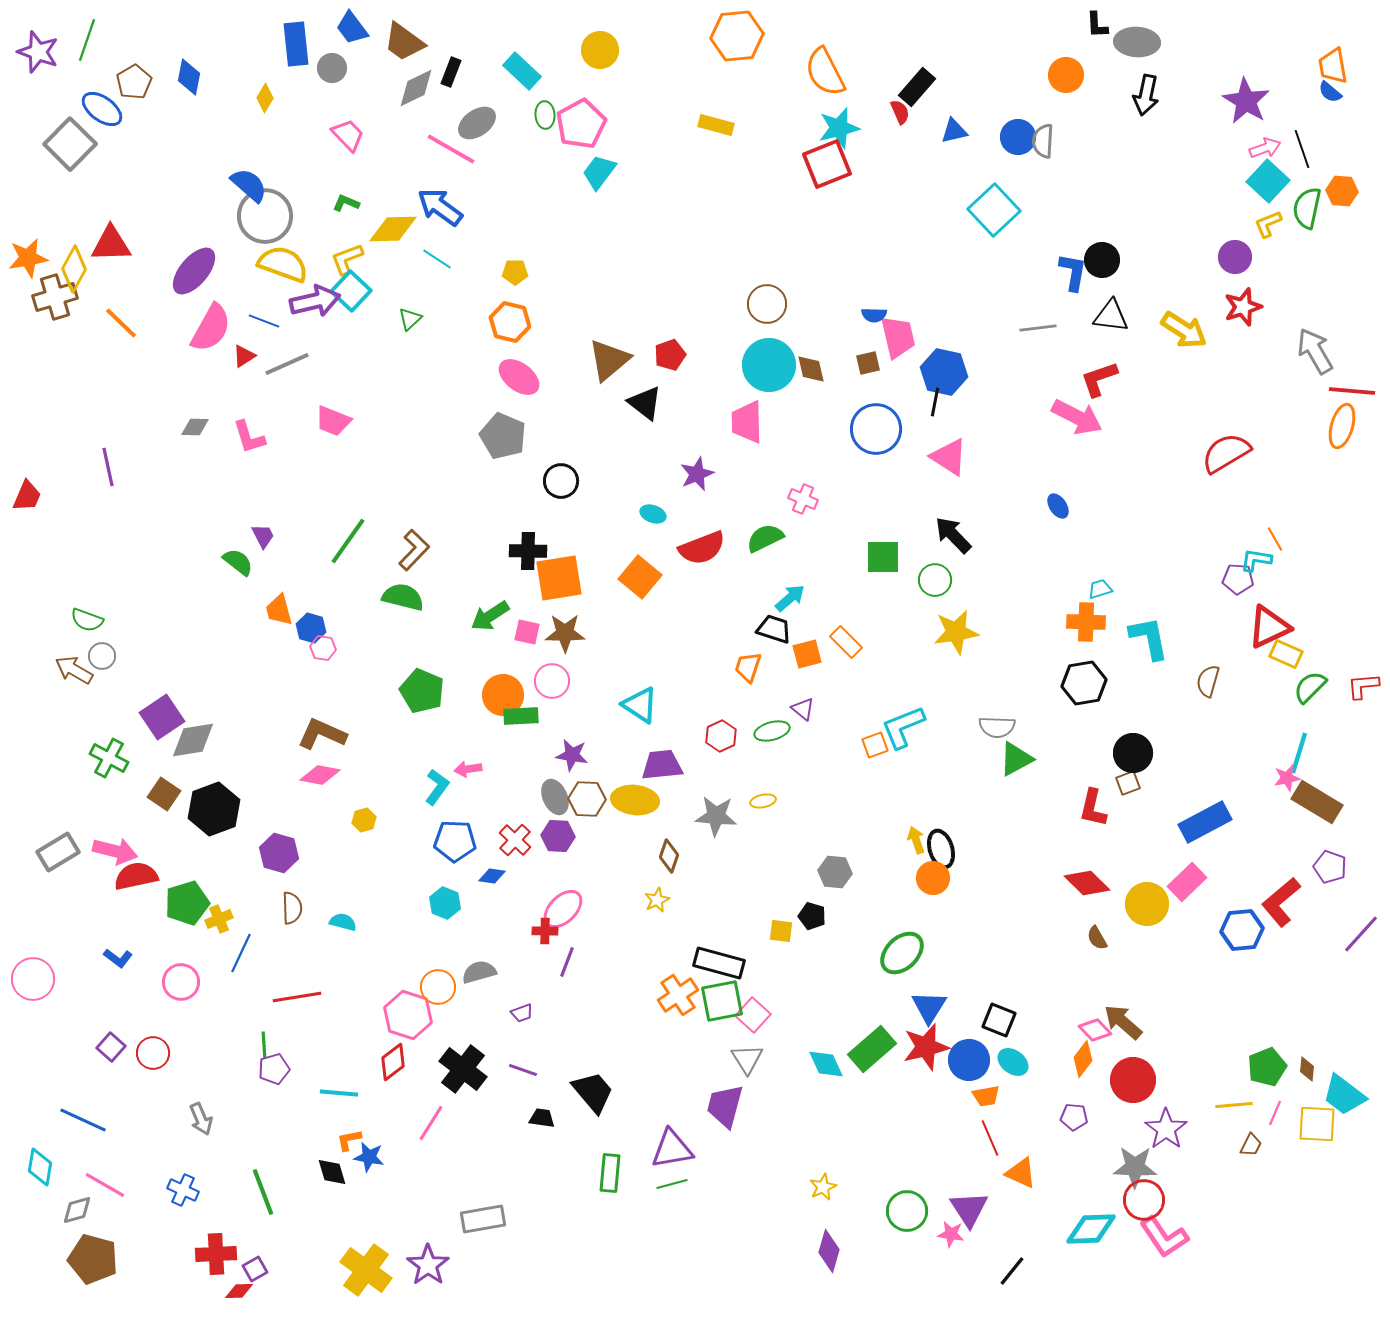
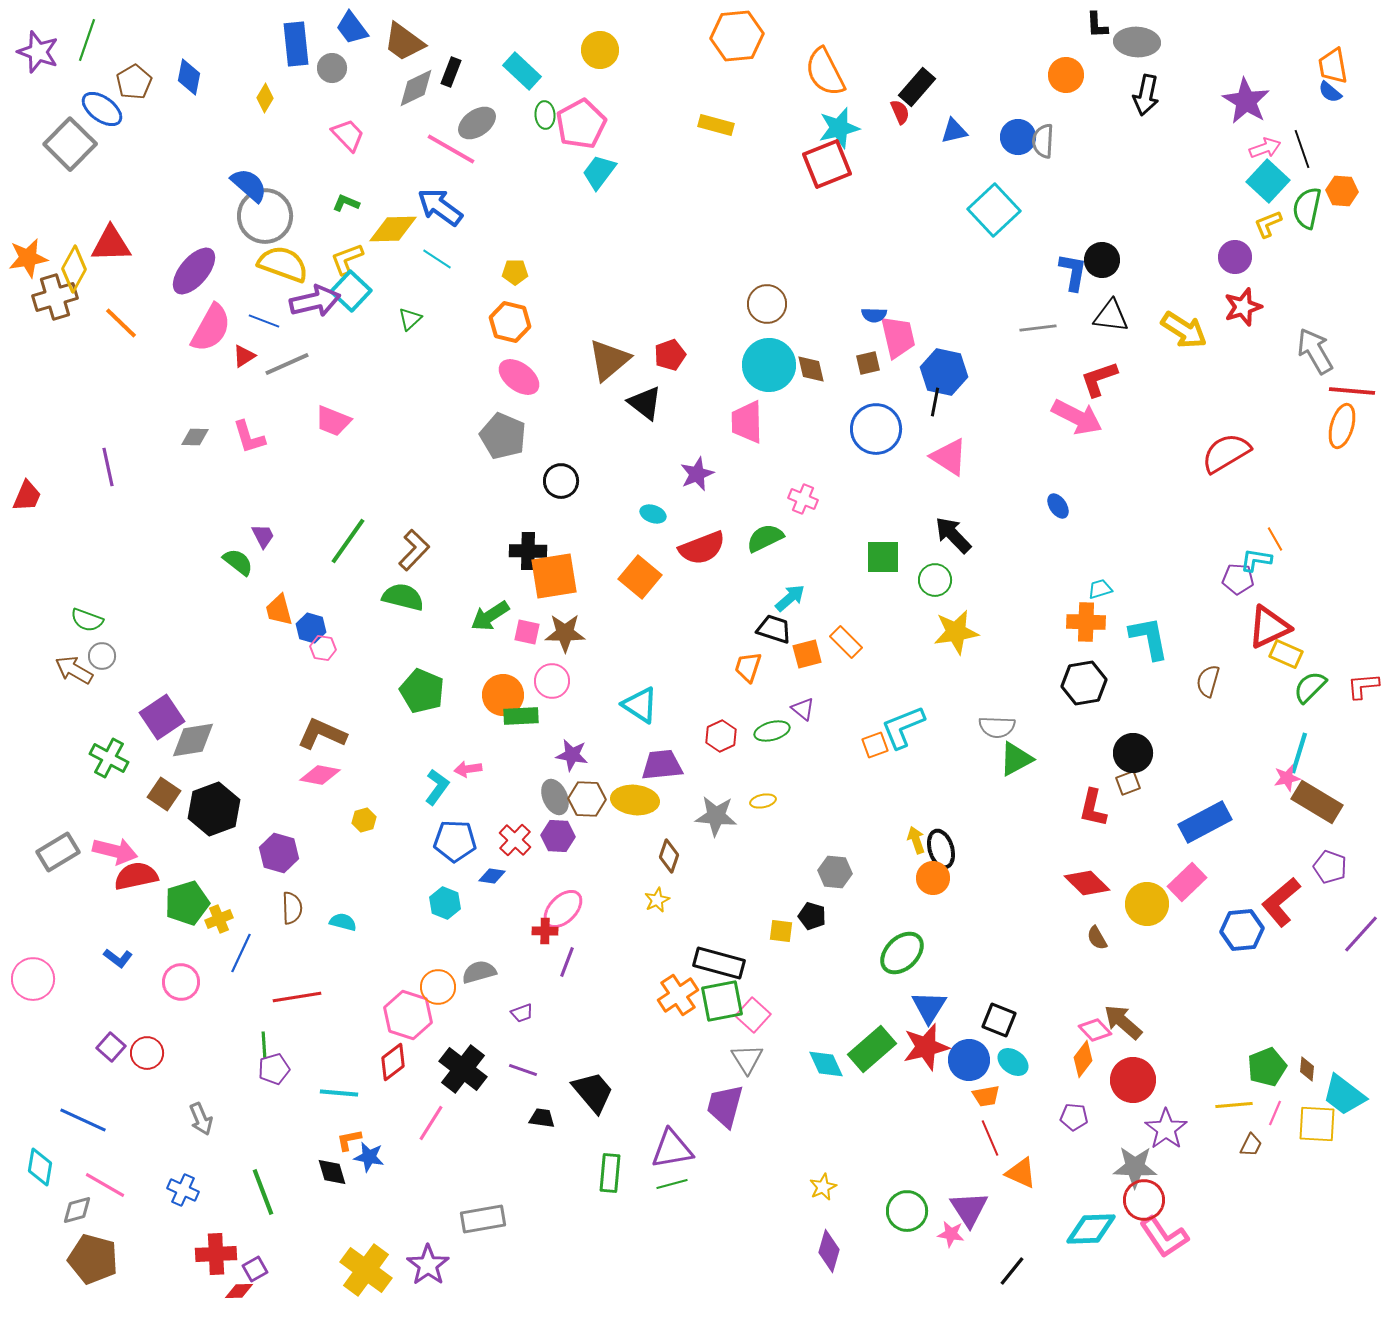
gray diamond at (195, 427): moved 10 px down
orange square at (559, 578): moved 5 px left, 2 px up
red circle at (153, 1053): moved 6 px left
